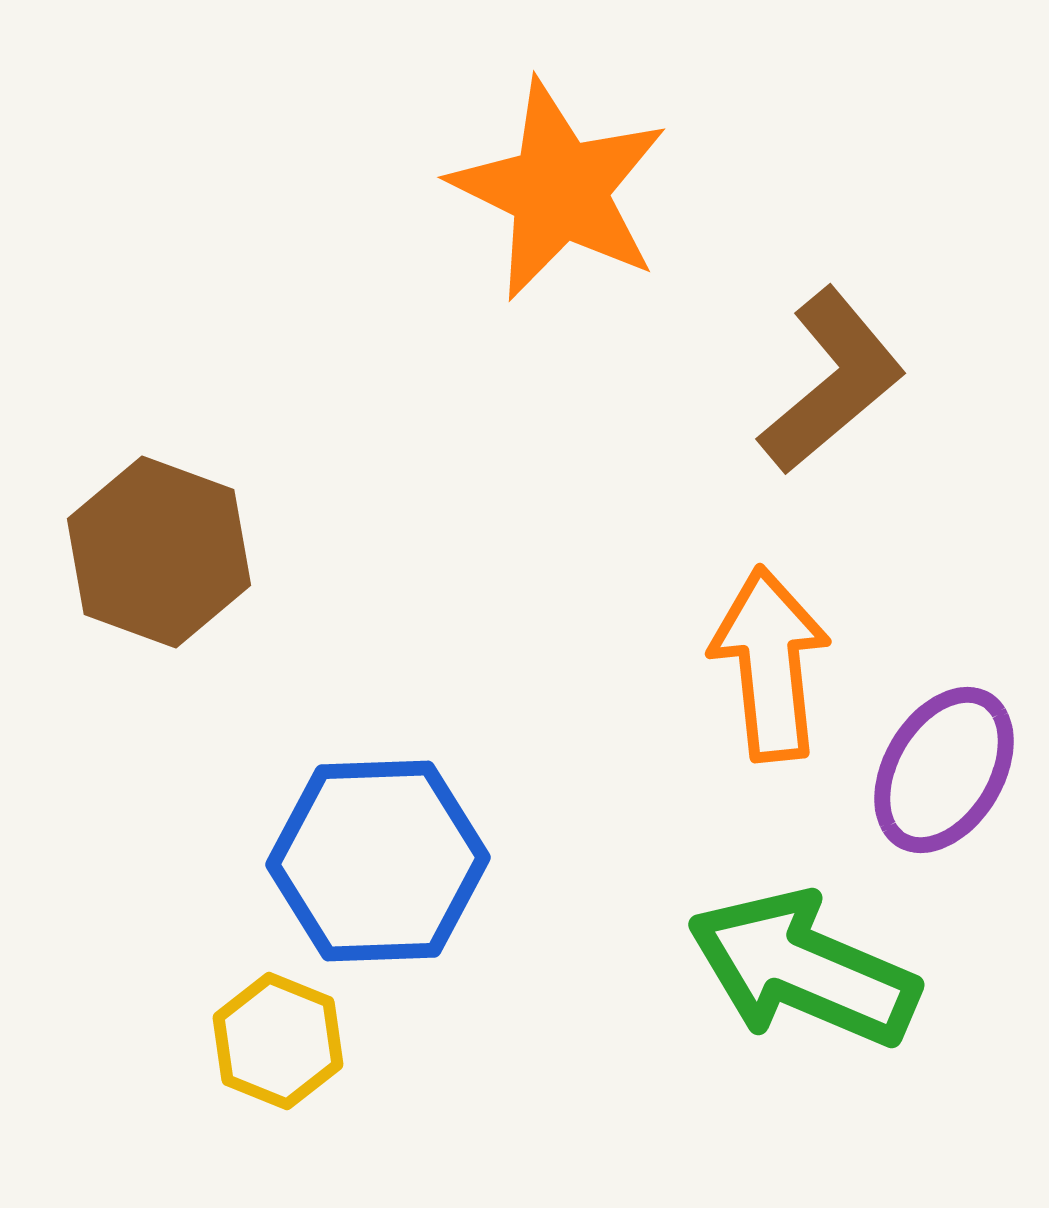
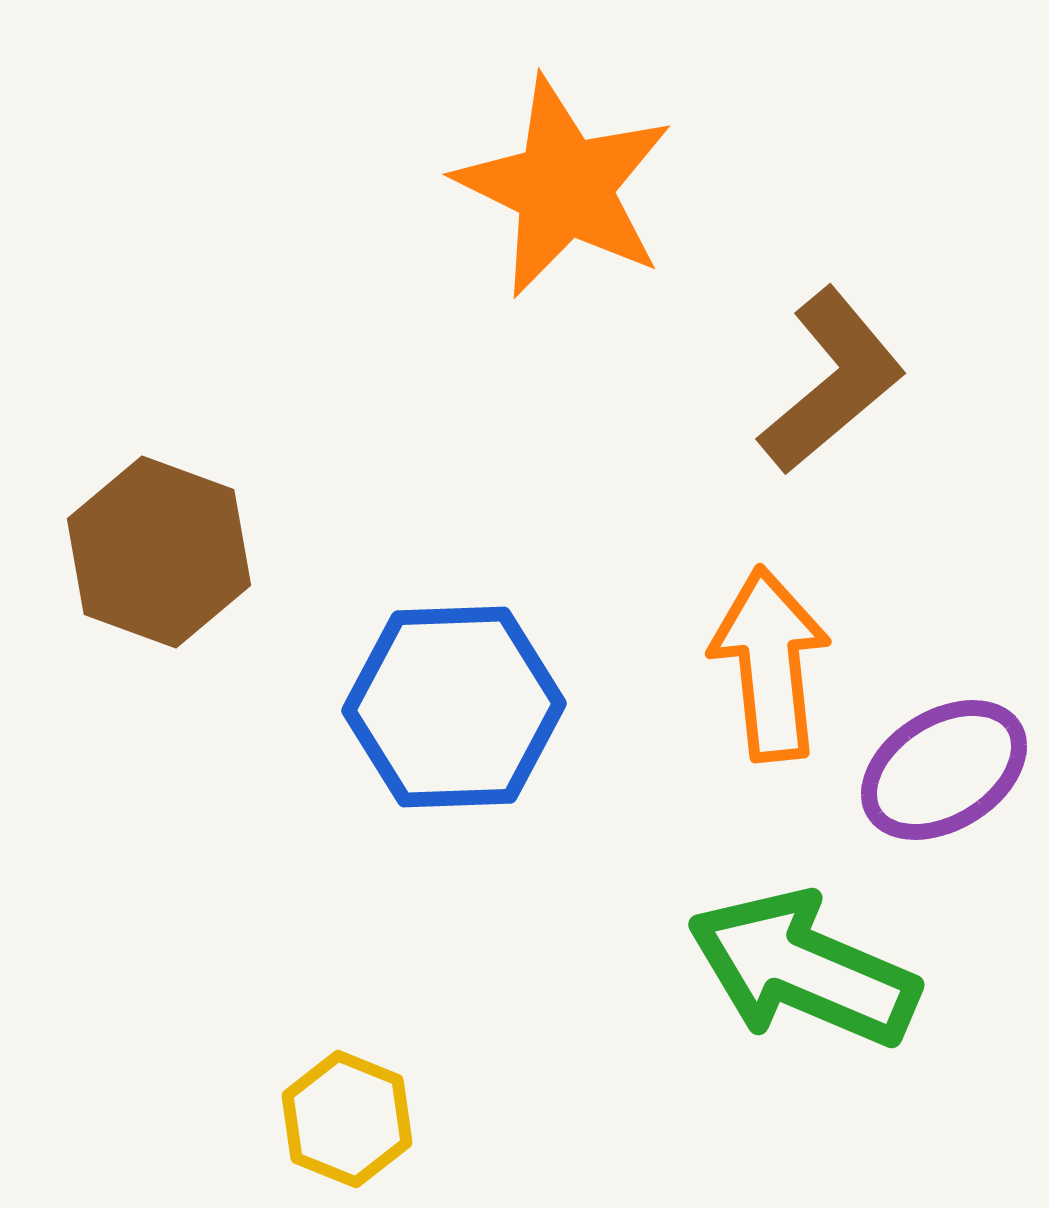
orange star: moved 5 px right, 3 px up
purple ellipse: rotated 27 degrees clockwise
blue hexagon: moved 76 px right, 154 px up
yellow hexagon: moved 69 px right, 78 px down
